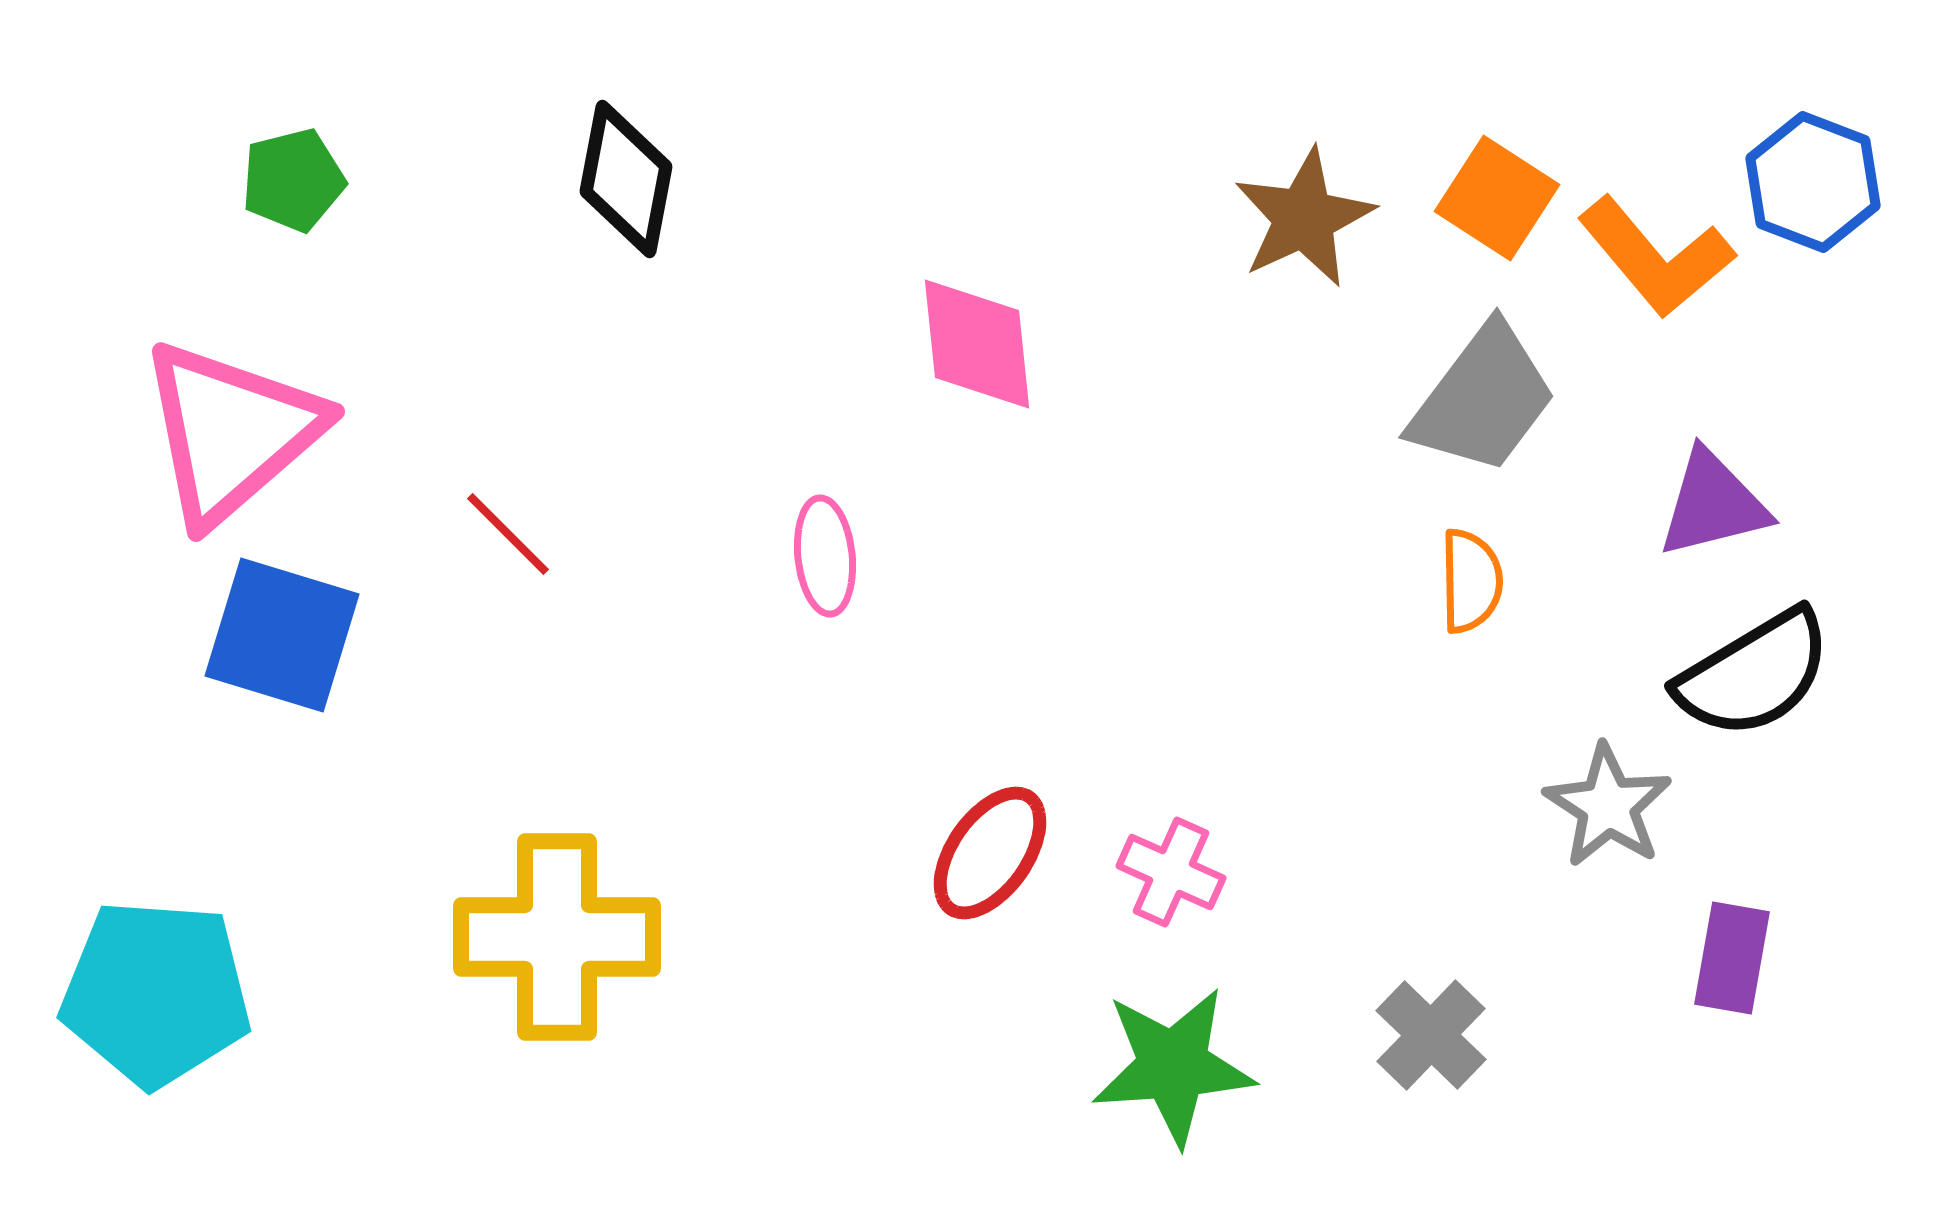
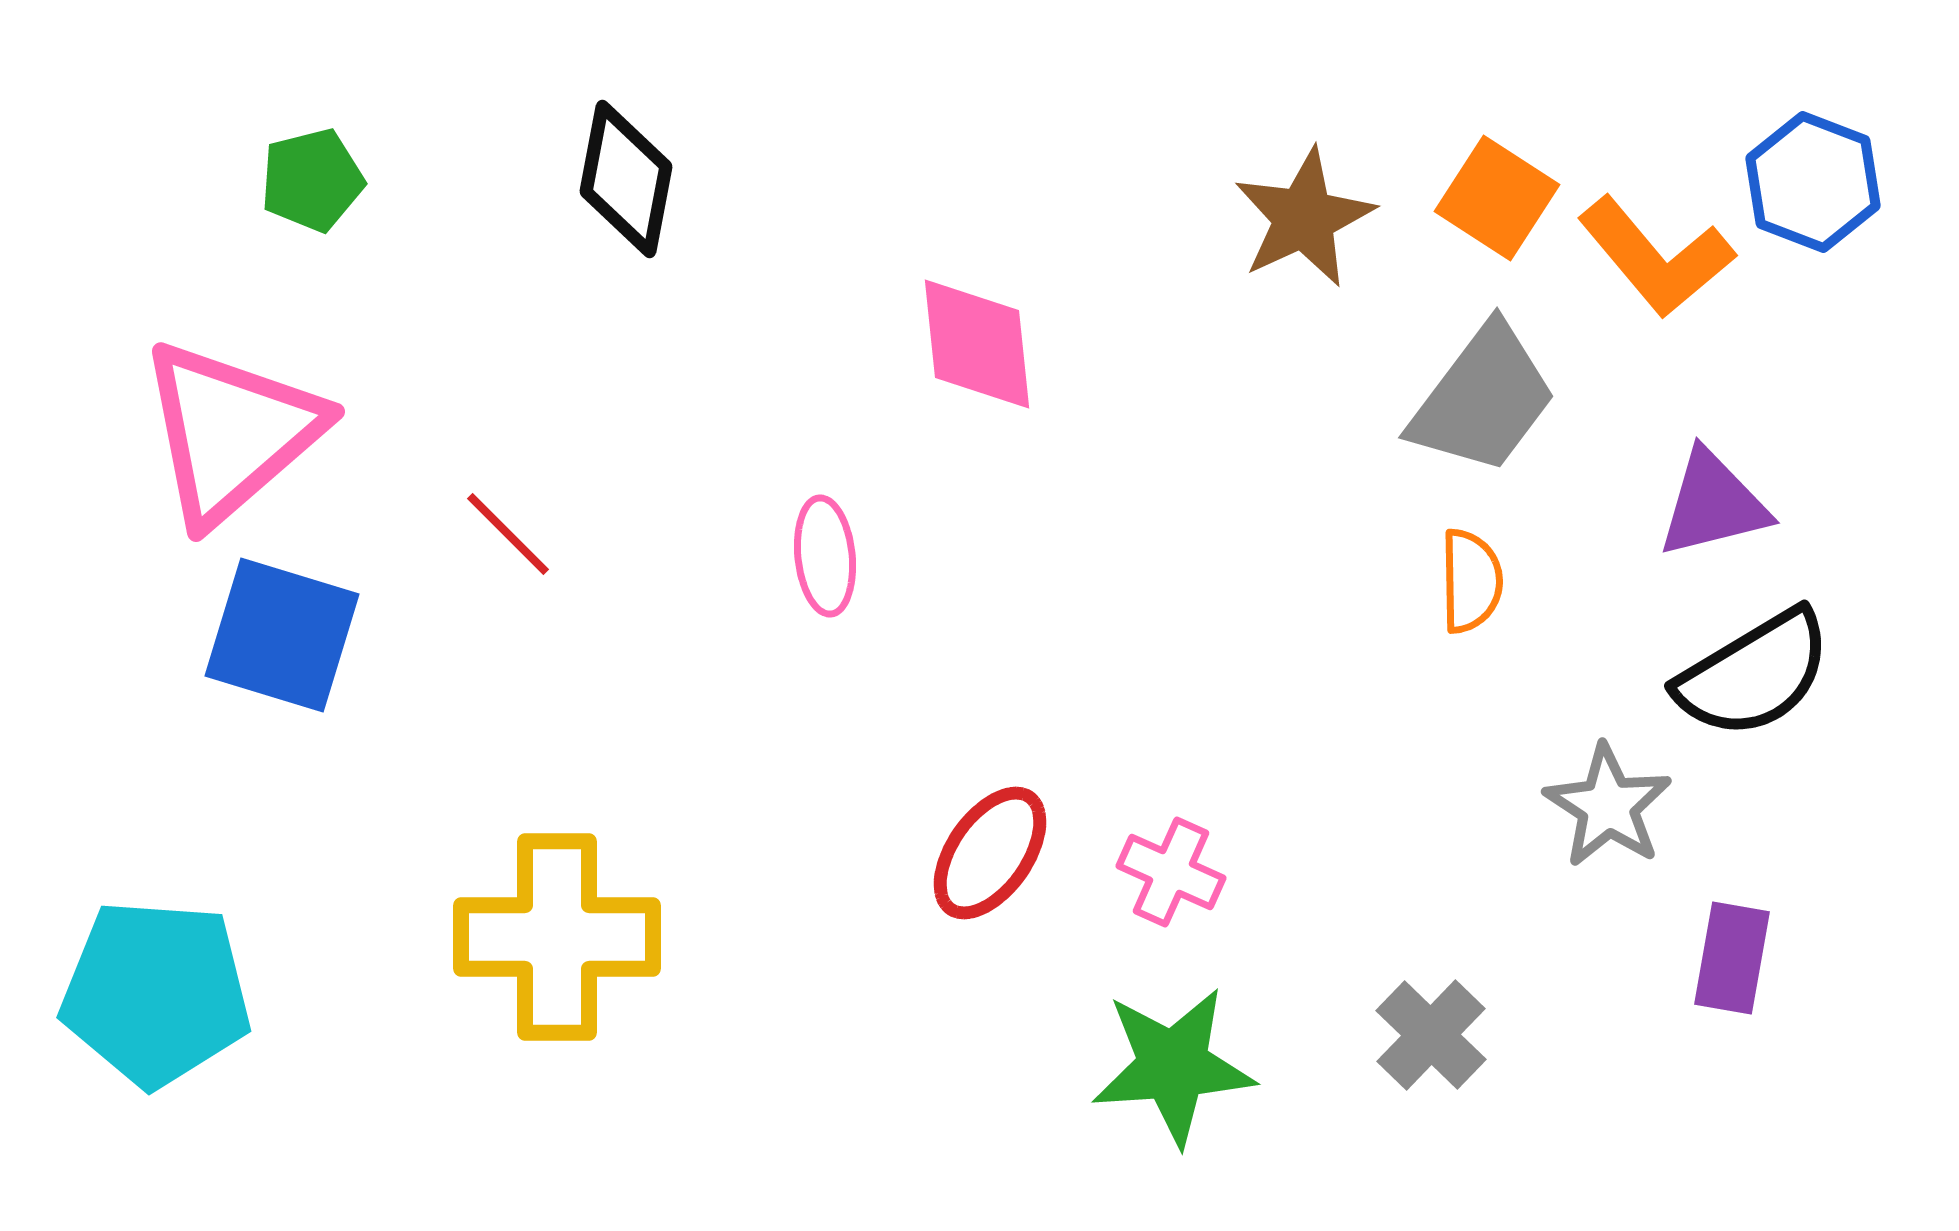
green pentagon: moved 19 px right
